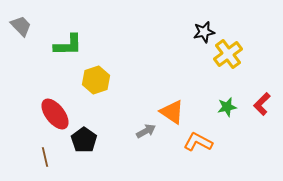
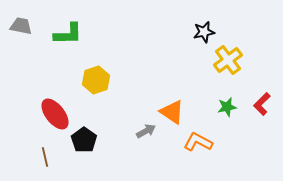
gray trapezoid: rotated 35 degrees counterclockwise
green L-shape: moved 11 px up
yellow cross: moved 6 px down
